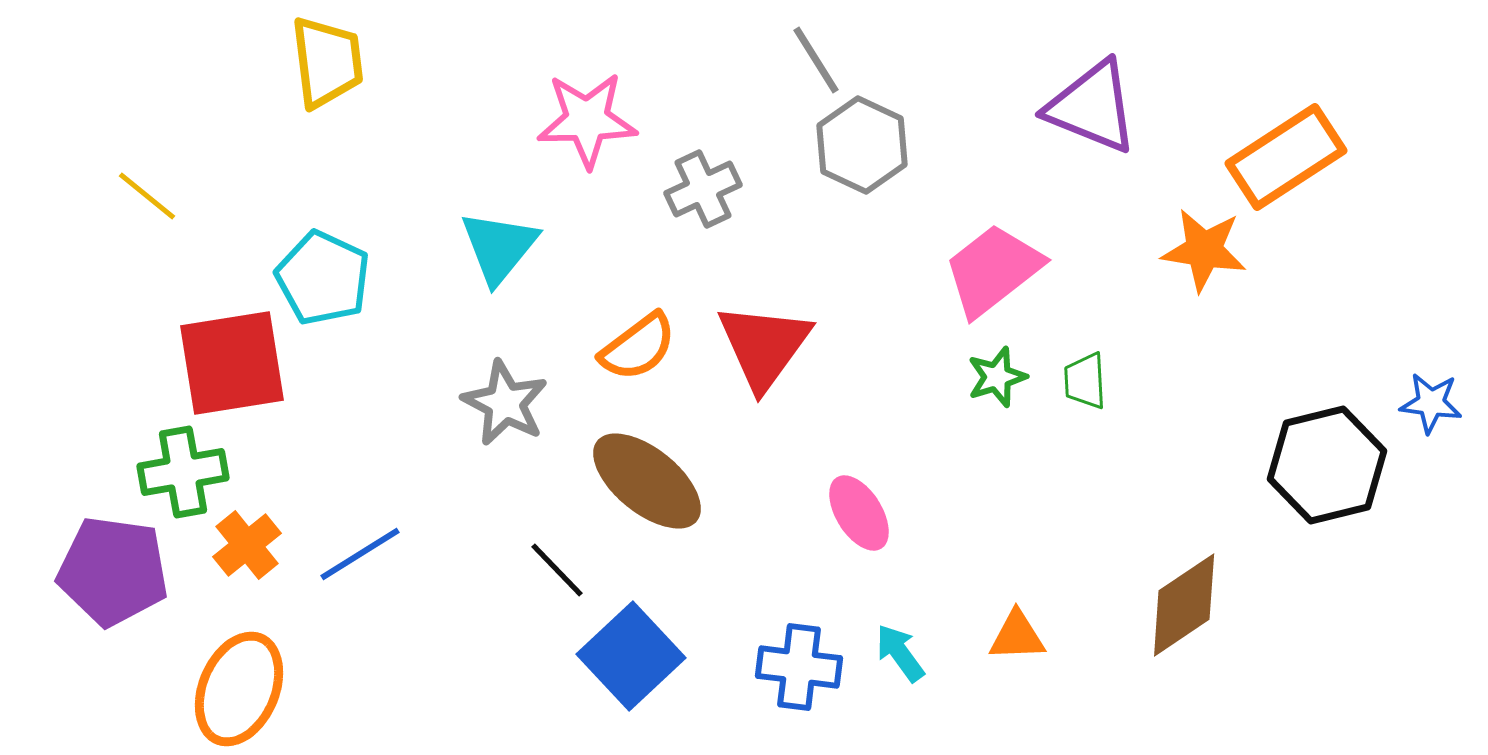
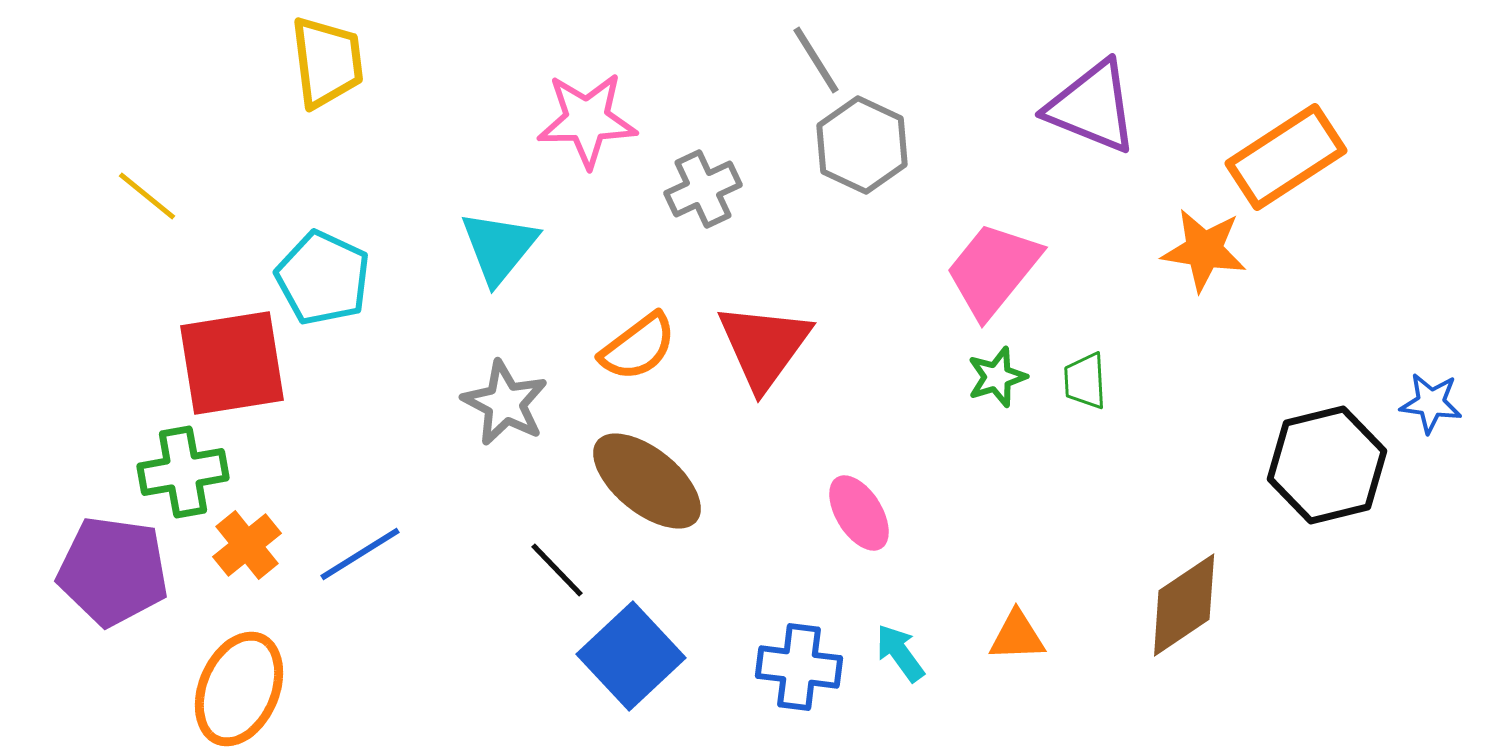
pink trapezoid: rotated 13 degrees counterclockwise
